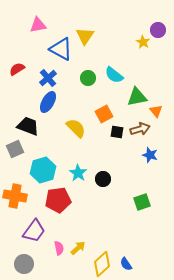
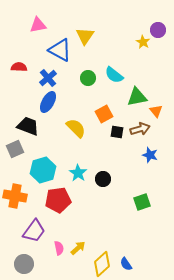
blue triangle: moved 1 px left, 1 px down
red semicircle: moved 2 px right, 2 px up; rotated 35 degrees clockwise
